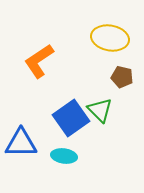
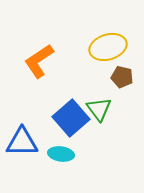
yellow ellipse: moved 2 px left, 9 px down; rotated 27 degrees counterclockwise
green triangle: moved 1 px left, 1 px up; rotated 8 degrees clockwise
blue square: rotated 6 degrees counterclockwise
blue triangle: moved 1 px right, 1 px up
cyan ellipse: moved 3 px left, 2 px up
